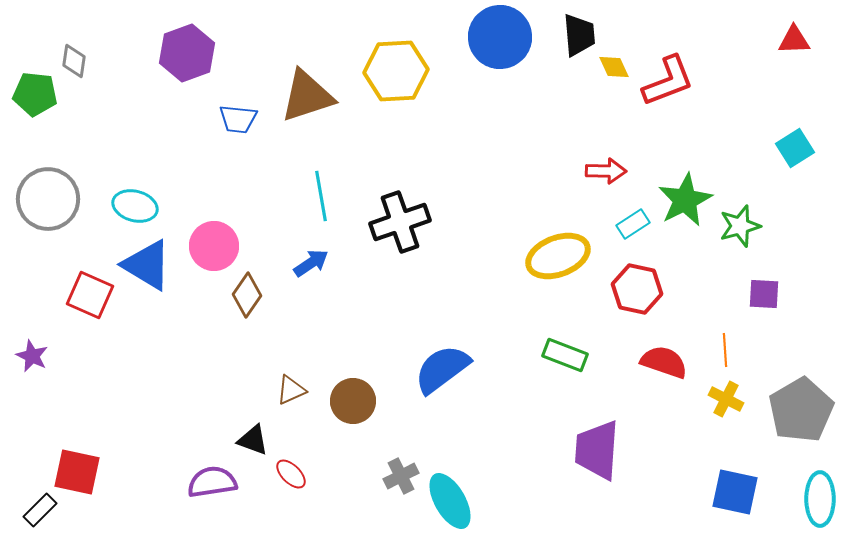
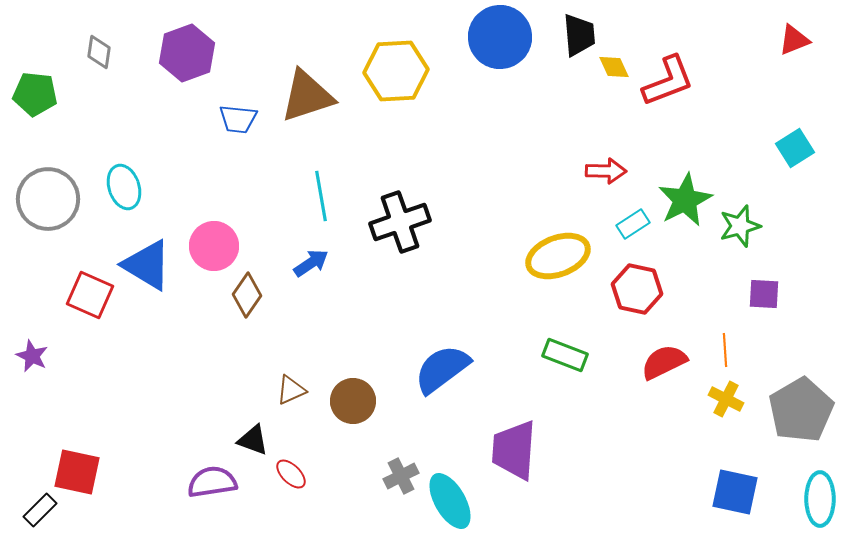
red triangle at (794, 40): rotated 20 degrees counterclockwise
gray diamond at (74, 61): moved 25 px right, 9 px up
cyan ellipse at (135, 206): moved 11 px left, 19 px up; rotated 57 degrees clockwise
red semicircle at (664, 362): rotated 45 degrees counterclockwise
purple trapezoid at (597, 450): moved 83 px left
